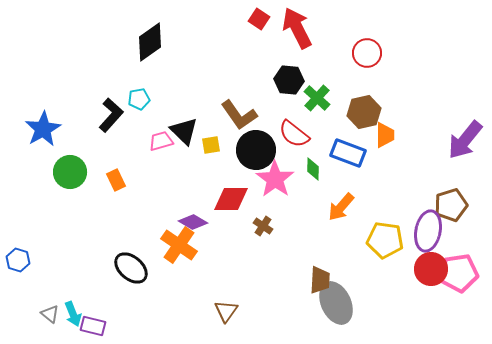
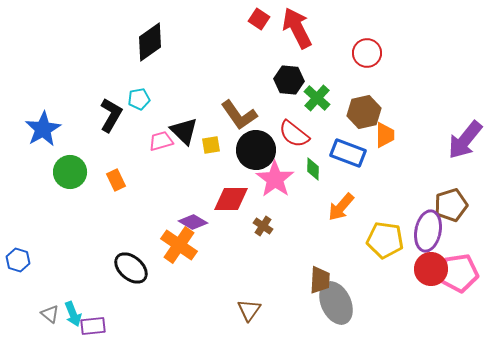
black L-shape at (111, 115): rotated 12 degrees counterclockwise
brown triangle at (226, 311): moved 23 px right, 1 px up
purple rectangle at (93, 326): rotated 20 degrees counterclockwise
